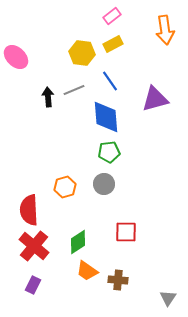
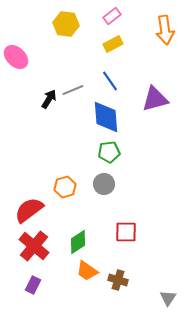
yellow hexagon: moved 16 px left, 29 px up
gray line: moved 1 px left
black arrow: moved 1 px right, 2 px down; rotated 36 degrees clockwise
red semicircle: rotated 56 degrees clockwise
brown cross: rotated 12 degrees clockwise
